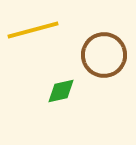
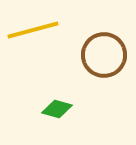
green diamond: moved 4 px left, 18 px down; rotated 28 degrees clockwise
